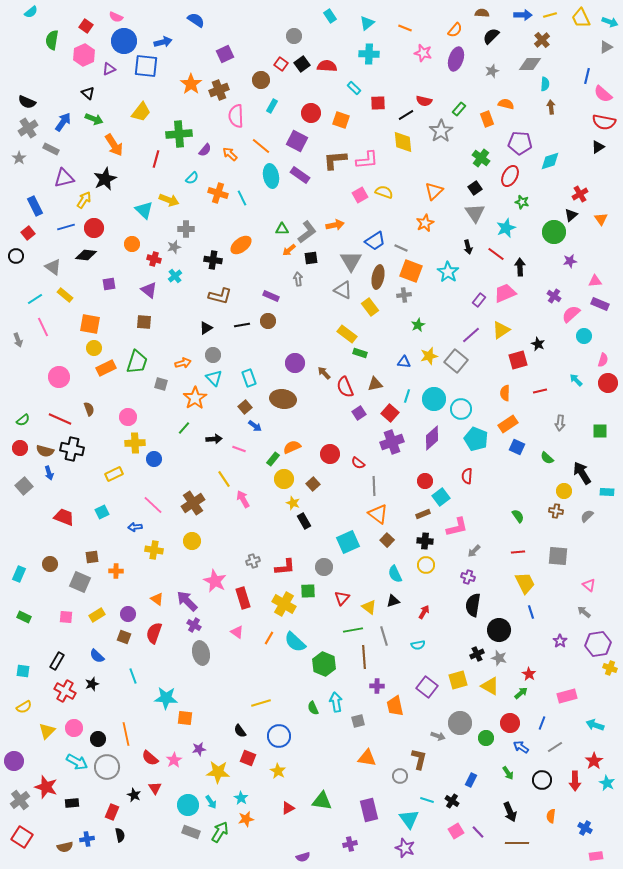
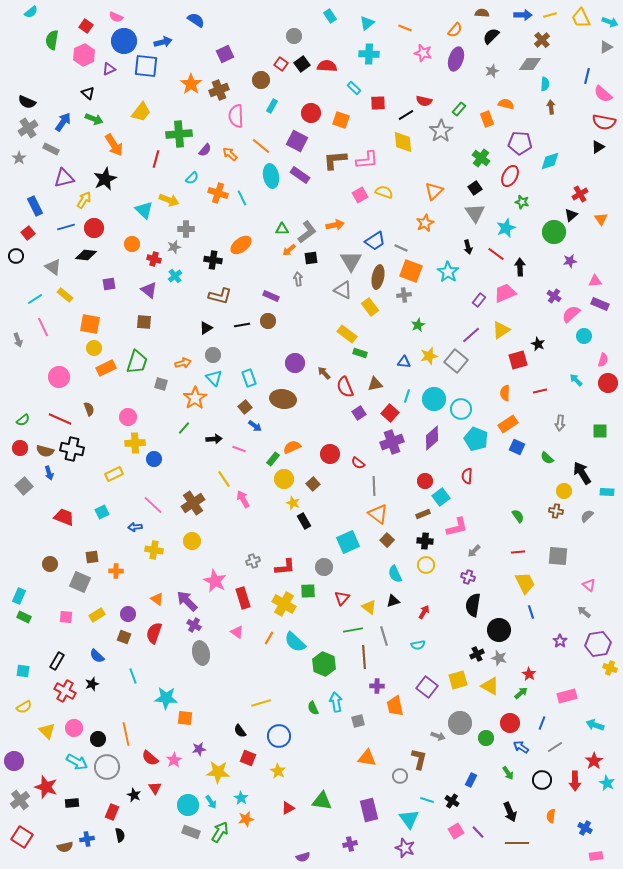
cyan rectangle at (19, 574): moved 22 px down
yellow triangle at (47, 731): rotated 30 degrees counterclockwise
